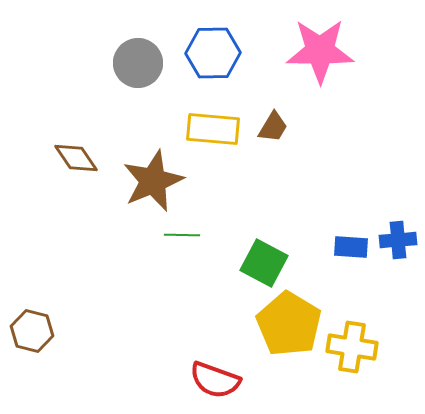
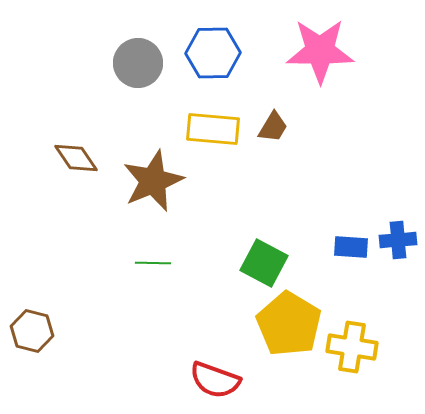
green line: moved 29 px left, 28 px down
